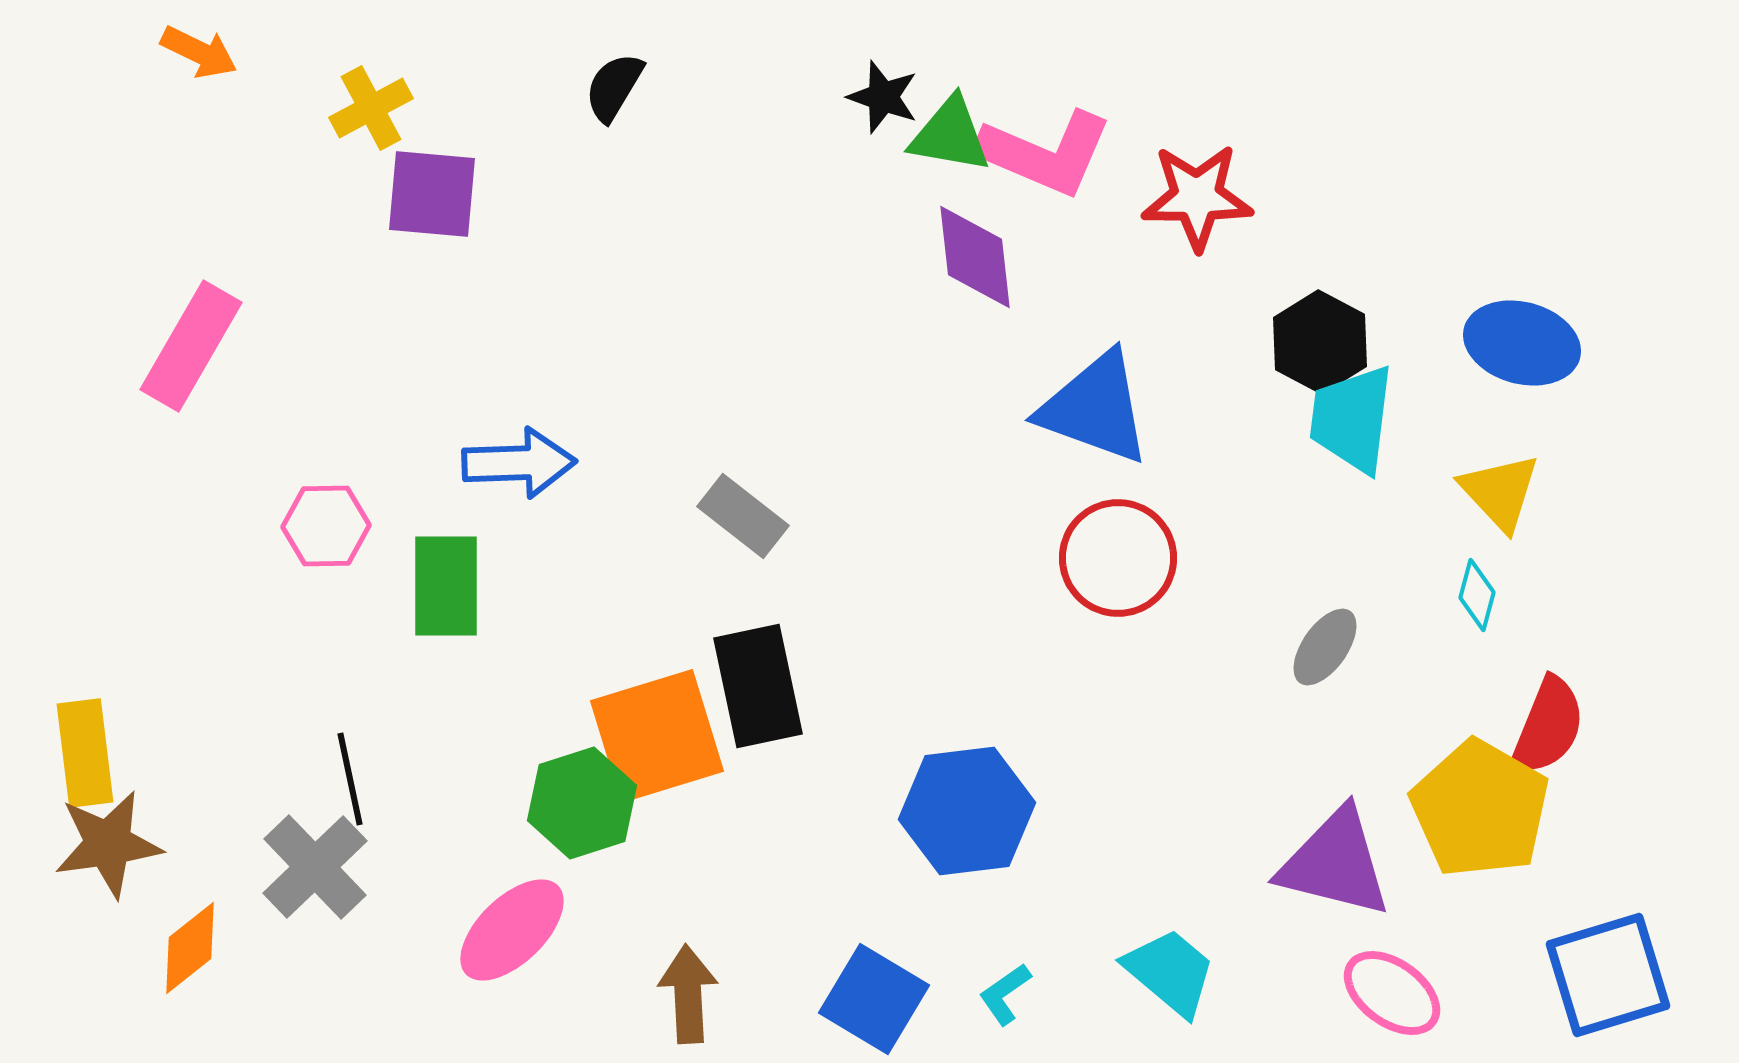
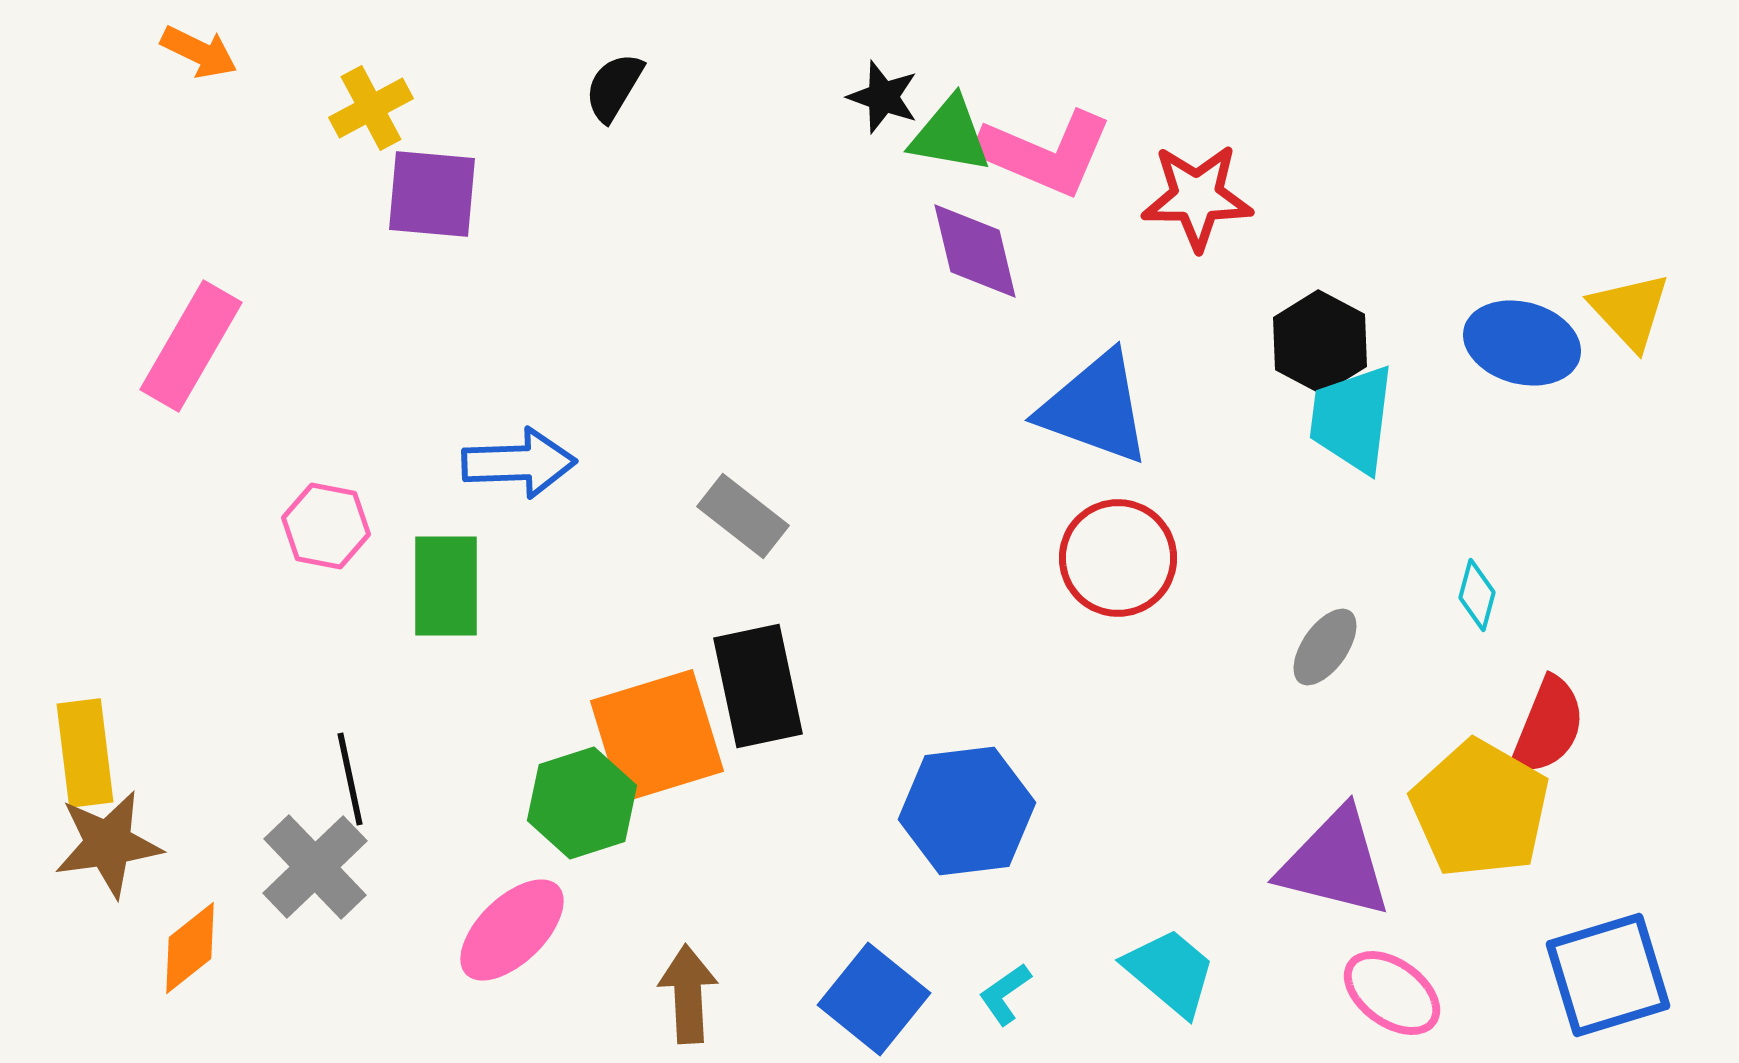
purple diamond at (975, 257): moved 6 px up; rotated 7 degrees counterclockwise
yellow triangle at (1500, 492): moved 130 px right, 181 px up
pink hexagon at (326, 526): rotated 12 degrees clockwise
blue square at (874, 999): rotated 8 degrees clockwise
